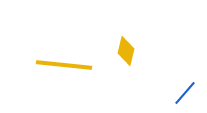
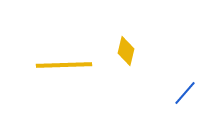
yellow line: rotated 8 degrees counterclockwise
